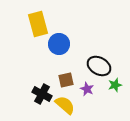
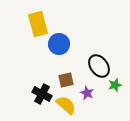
black ellipse: rotated 25 degrees clockwise
purple star: moved 4 px down
yellow semicircle: moved 1 px right
